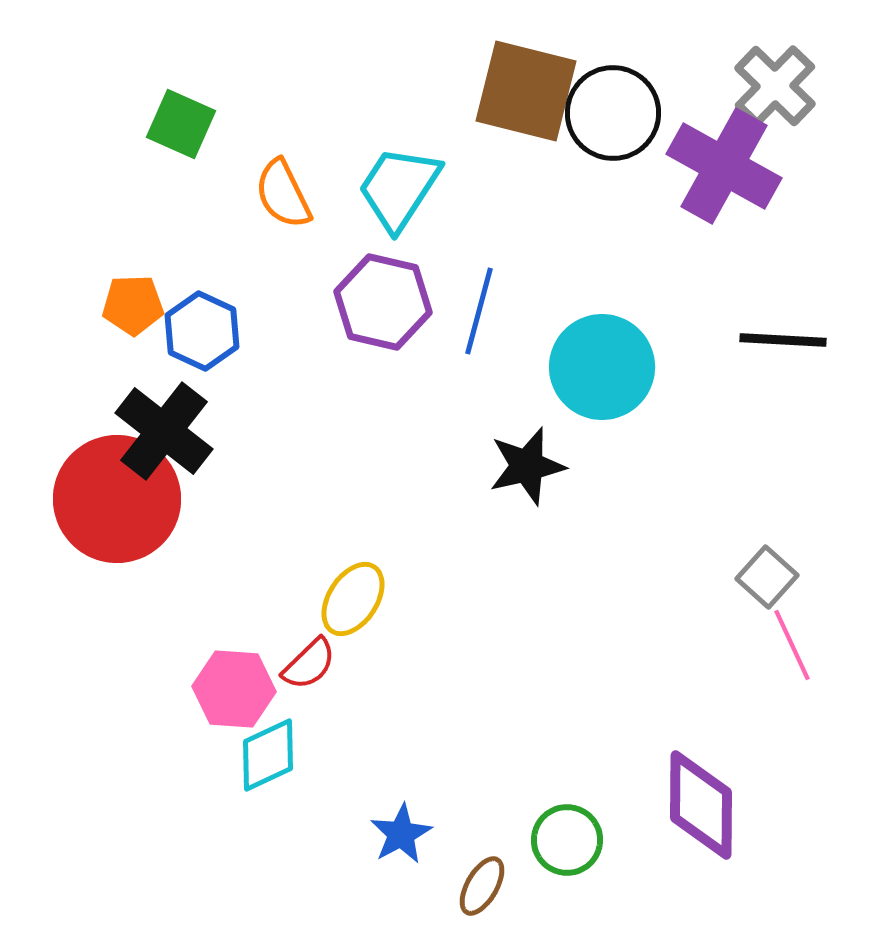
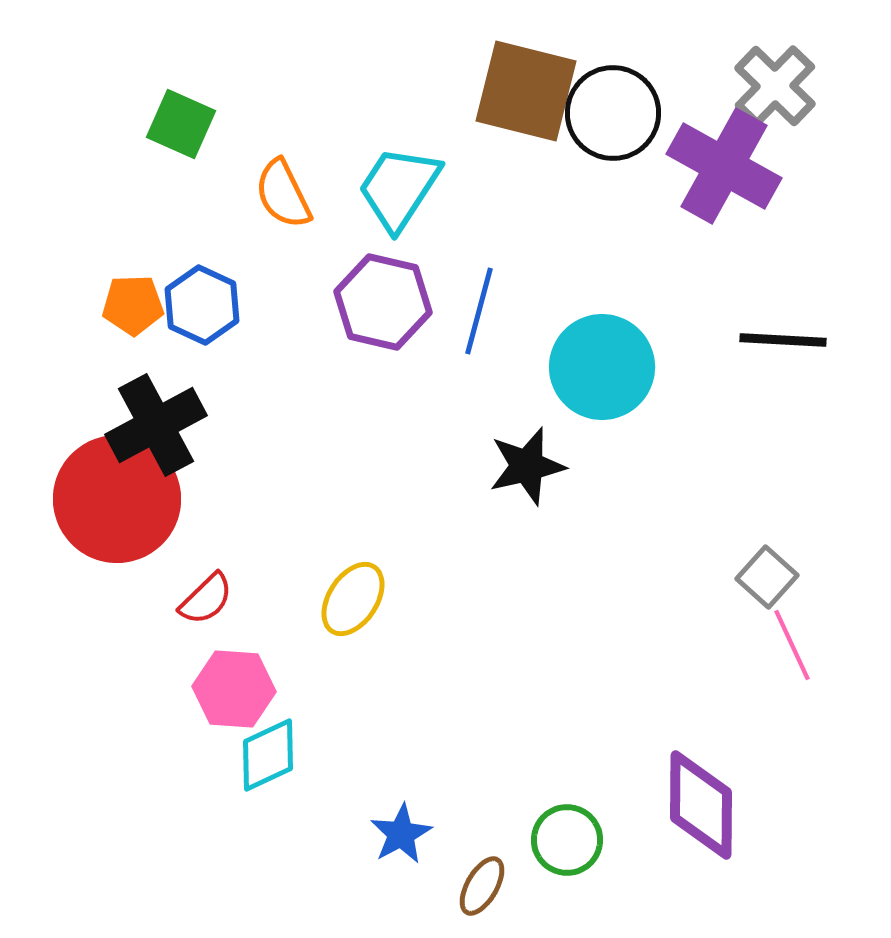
blue hexagon: moved 26 px up
black cross: moved 8 px left, 6 px up; rotated 24 degrees clockwise
red semicircle: moved 103 px left, 65 px up
